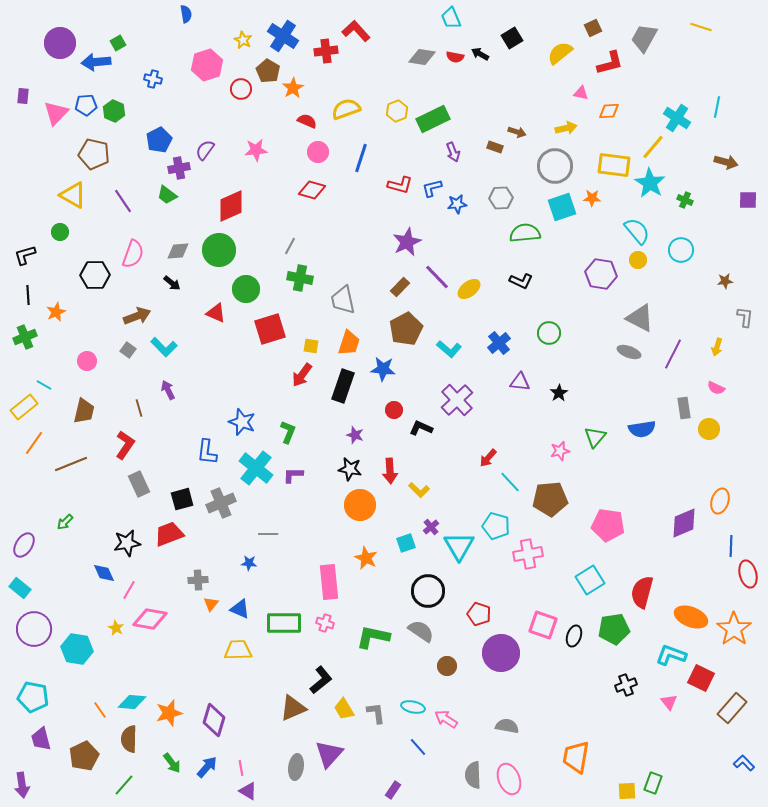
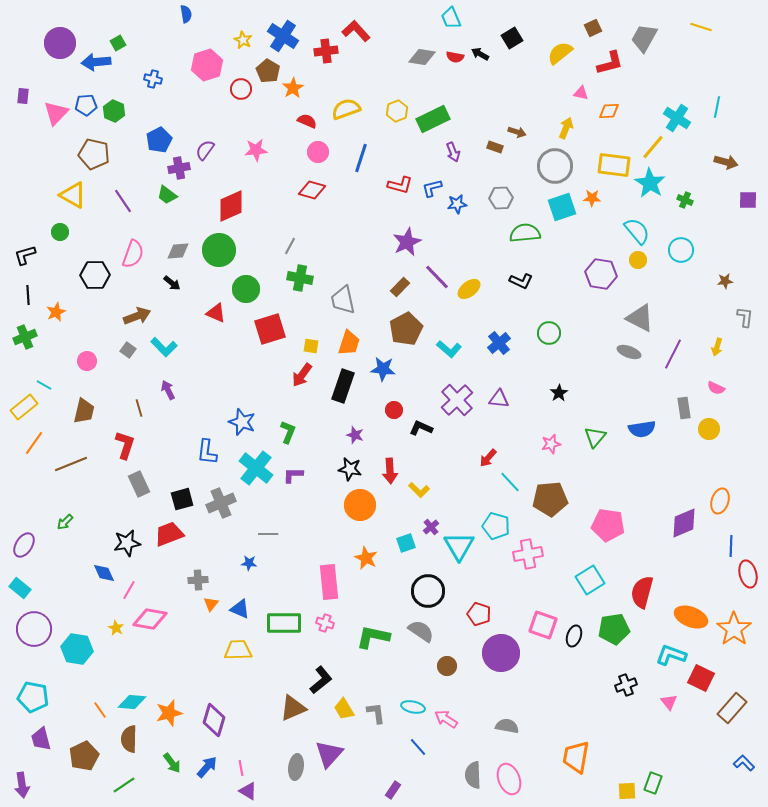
yellow arrow at (566, 128): rotated 55 degrees counterclockwise
purple triangle at (520, 382): moved 21 px left, 17 px down
red L-shape at (125, 445): rotated 16 degrees counterclockwise
pink star at (560, 451): moved 9 px left, 7 px up
green line at (124, 785): rotated 15 degrees clockwise
